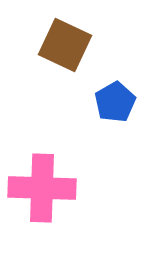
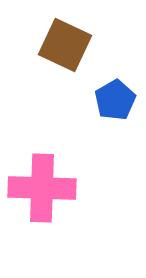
blue pentagon: moved 2 px up
